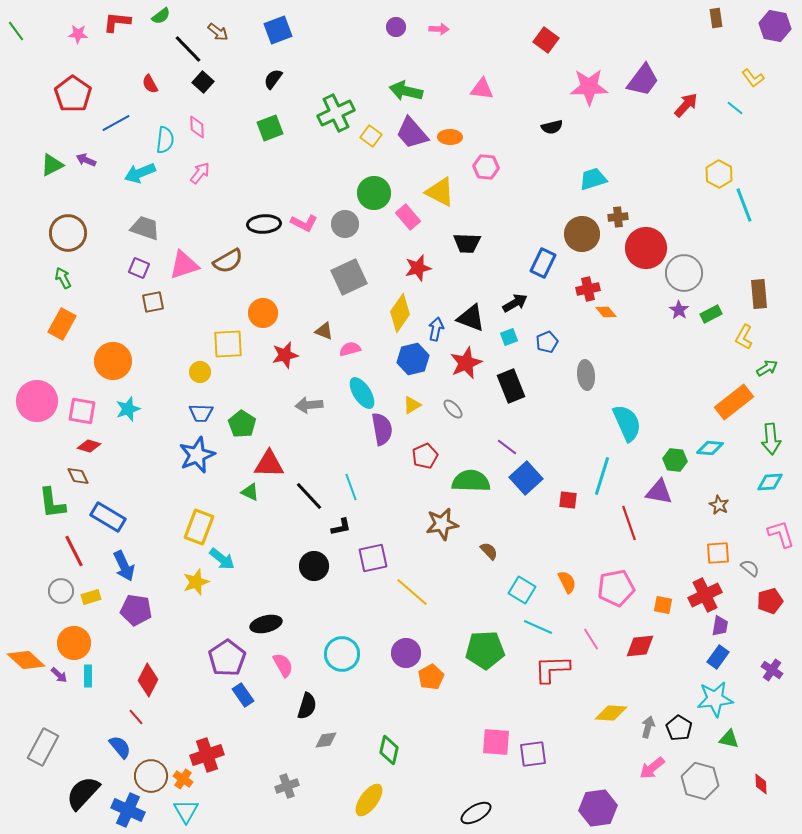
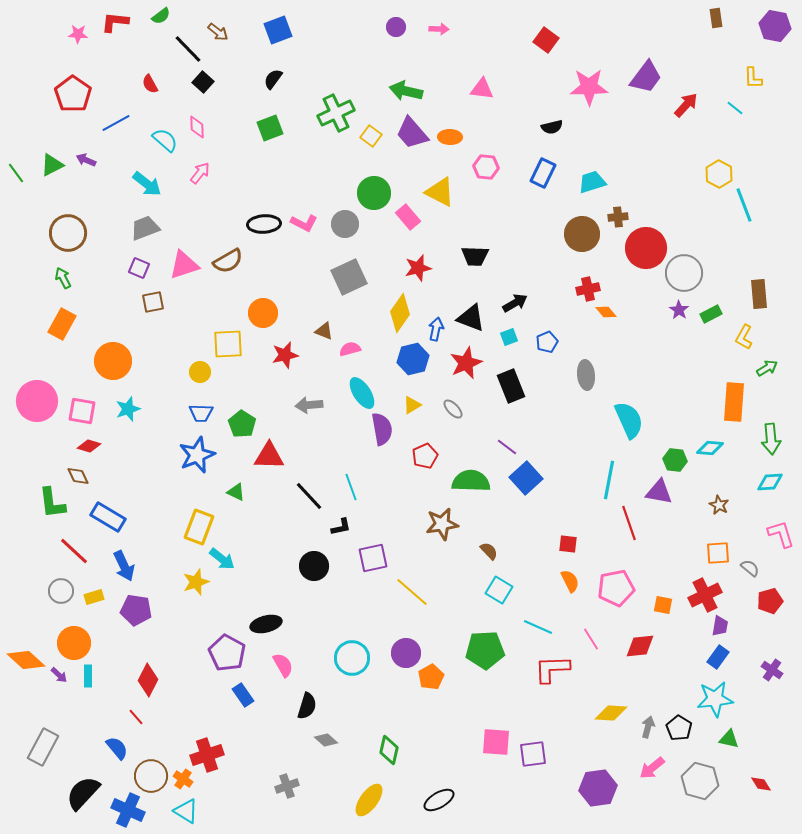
red L-shape at (117, 22): moved 2 px left
green line at (16, 31): moved 142 px down
yellow L-shape at (753, 78): rotated 35 degrees clockwise
purple trapezoid at (643, 80): moved 3 px right, 3 px up
cyan semicircle at (165, 140): rotated 56 degrees counterclockwise
cyan arrow at (140, 173): moved 7 px right, 11 px down; rotated 120 degrees counterclockwise
cyan trapezoid at (593, 179): moved 1 px left, 3 px down
gray trapezoid at (145, 228): rotated 40 degrees counterclockwise
black trapezoid at (467, 243): moved 8 px right, 13 px down
blue rectangle at (543, 263): moved 90 px up
orange rectangle at (734, 402): rotated 48 degrees counterclockwise
cyan semicircle at (627, 423): moved 2 px right, 3 px up
red triangle at (269, 464): moved 8 px up
cyan line at (602, 476): moved 7 px right, 4 px down; rotated 6 degrees counterclockwise
green triangle at (250, 492): moved 14 px left
red square at (568, 500): moved 44 px down
red line at (74, 551): rotated 20 degrees counterclockwise
orange semicircle at (567, 582): moved 3 px right, 1 px up
cyan square at (522, 590): moved 23 px left
yellow rectangle at (91, 597): moved 3 px right
cyan circle at (342, 654): moved 10 px right, 4 px down
purple pentagon at (227, 658): moved 5 px up; rotated 9 degrees counterclockwise
gray diamond at (326, 740): rotated 50 degrees clockwise
blue semicircle at (120, 747): moved 3 px left, 1 px down
red diamond at (761, 784): rotated 30 degrees counterclockwise
purple hexagon at (598, 808): moved 20 px up
cyan triangle at (186, 811): rotated 28 degrees counterclockwise
black ellipse at (476, 813): moved 37 px left, 13 px up
